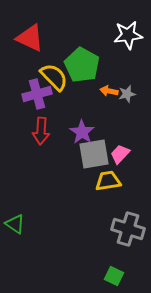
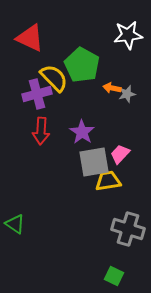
yellow semicircle: moved 1 px down
orange arrow: moved 3 px right, 3 px up
gray square: moved 8 px down
